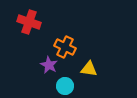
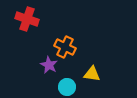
red cross: moved 2 px left, 3 px up
yellow triangle: moved 3 px right, 5 px down
cyan circle: moved 2 px right, 1 px down
